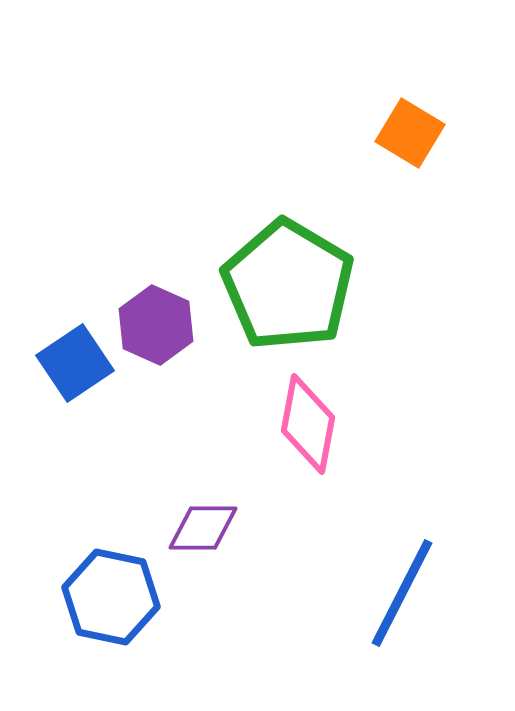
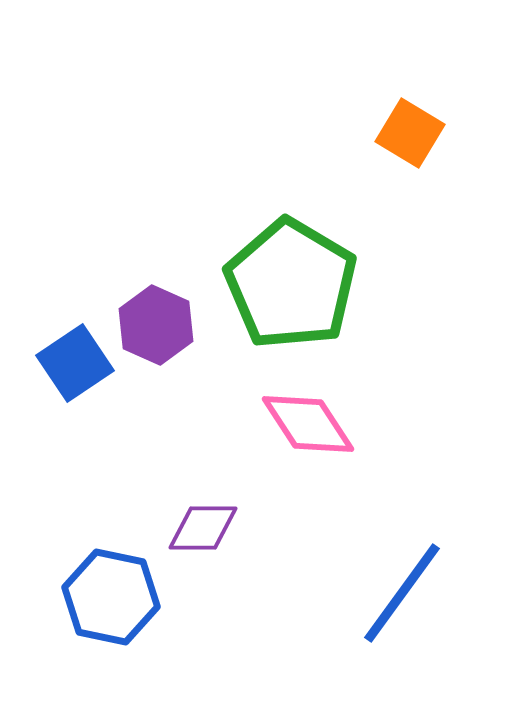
green pentagon: moved 3 px right, 1 px up
pink diamond: rotated 44 degrees counterclockwise
blue line: rotated 9 degrees clockwise
